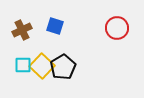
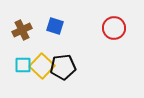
red circle: moved 3 px left
black pentagon: rotated 25 degrees clockwise
